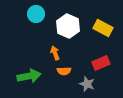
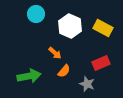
white hexagon: moved 2 px right
orange arrow: rotated 152 degrees clockwise
orange semicircle: rotated 48 degrees counterclockwise
